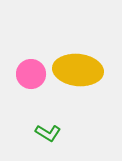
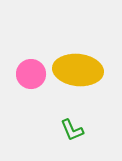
green L-shape: moved 24 px right, 3 px up; rotated 35 degrees clockwise
